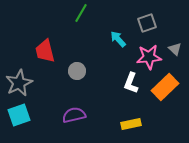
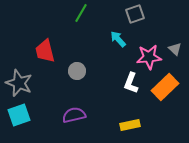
gray square: moved 12 px left, 9 px up
gray star: rotated 24 degrees counterclockwise
yellow rectangle: moved 1 px left, 1 px down
